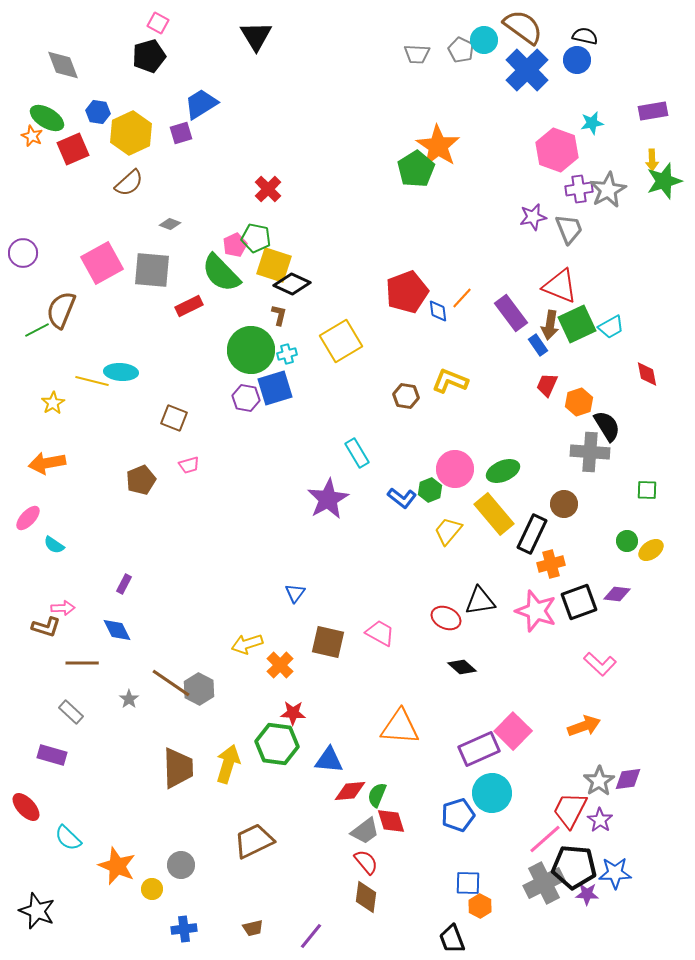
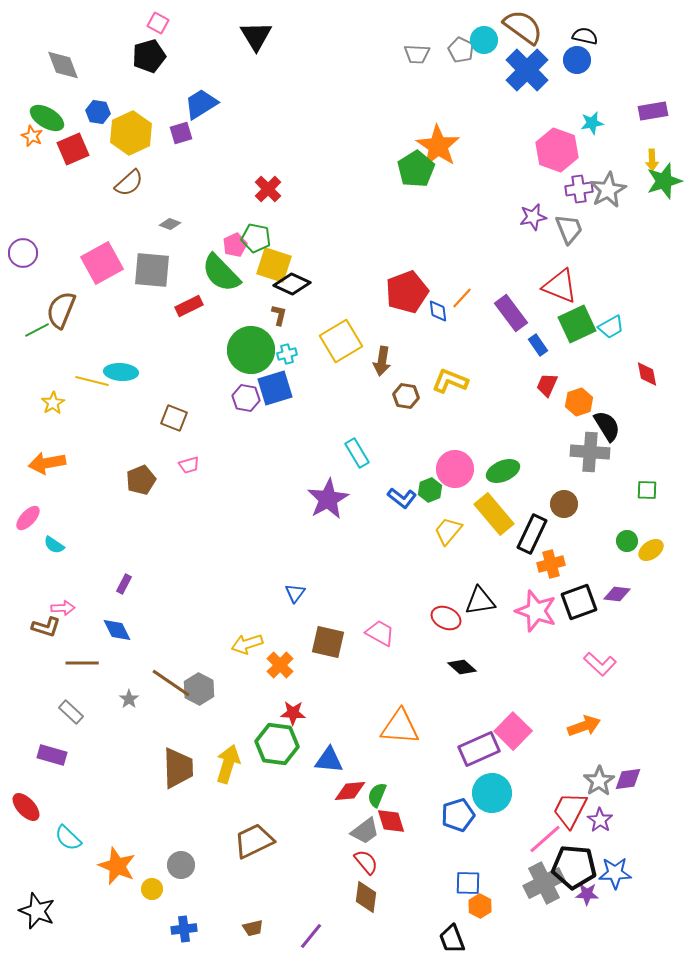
brown arrow at (550, 325): moved 168 px left, 36 px down
